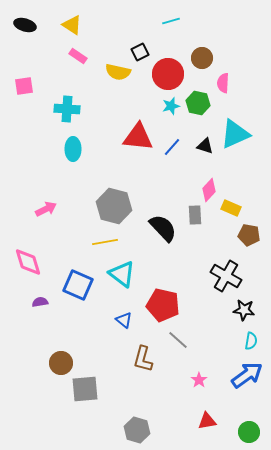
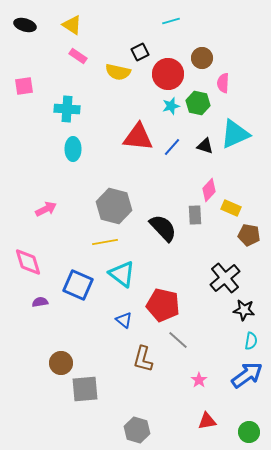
black cross at (226, 276): moved 1 px left, 2 px down; rotated 20 degrees clockwise
